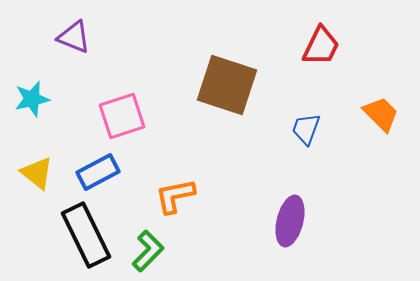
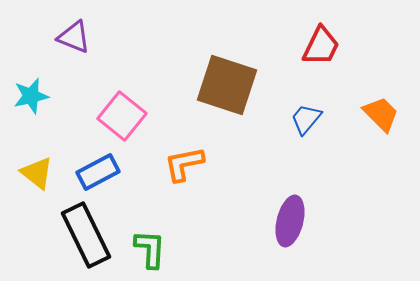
cyan star: moved 1 px left, 3 px up
pink square: rotated 33 degrees counterclockwise
blue trapezoid: moved 10 px up; rotated 20 degrees clockwise
orange L-shape: moved 9 px right, 32 px up
green L-shape: moved 2 px right, 2 px up; rotated 42 degrees counterclockwise
